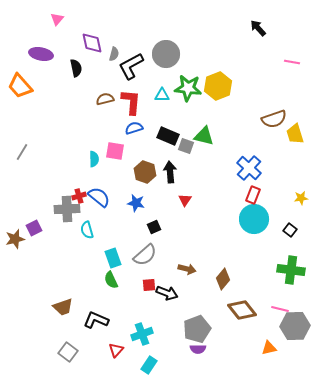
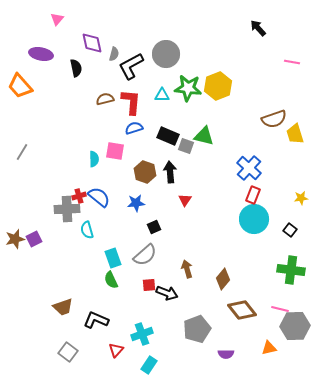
blue star at (136, 203): rotated 18 degrees counterclockwise
purple square at (34, 228): moved 11 px down
brown arrow at (187, 269): rotated 120 degrees counterclockwise
purple semicircle at (198, 349): moved 28 px right, 5 px down
